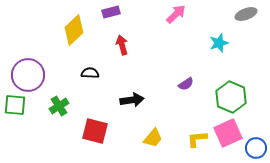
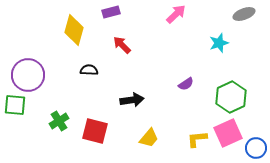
gray ellipse: moved 2 px left
yellow diamond: rotated 32 degrees counterclockwise
red arrow: rotated 30 degrees counterclockwise
black semicircle: moved 1 px left, 3 px up
green hexagon: rotated 12 degrees clockwise
green cross: moved 15 px down
yellow trapezoid: moved 4 px left
